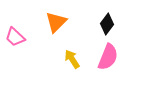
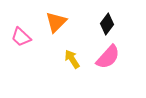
pink trapezoid: moved 6 px right
pink semicircle: rotated 20 degrees clockwise
